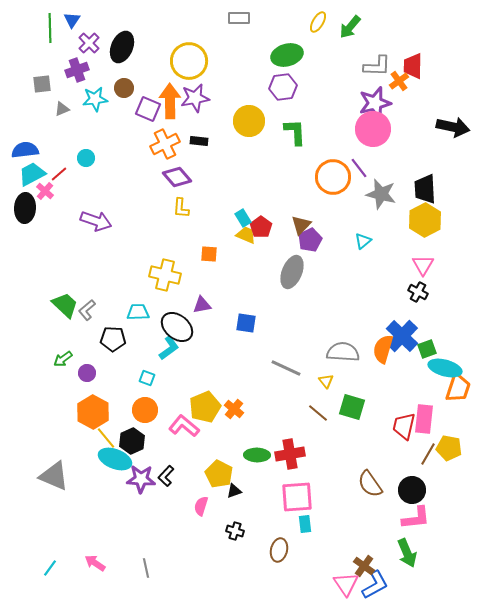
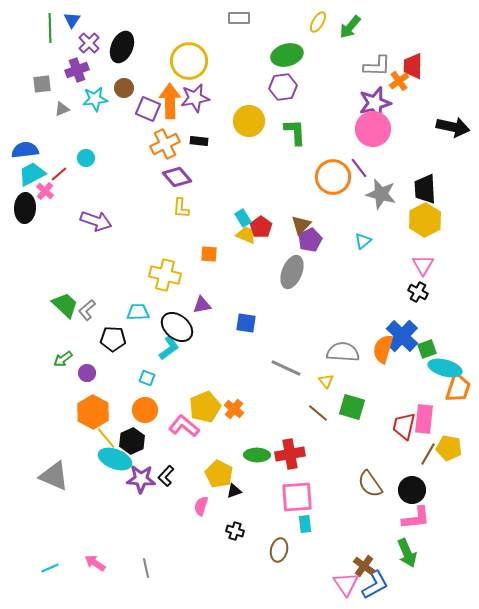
cyan line at (50, 568): rotated 30 degrees clockwise
